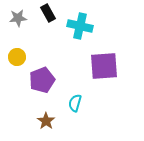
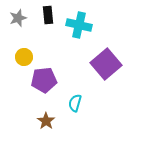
black rectangle: moved 2 px down; rotated 24 degrees clockwise
gray star: rotated 12 degrees counterclockwise
cyan cross: moved 1 px left, 1 px up
yellow circle: moved 7 px right
purple square: moved 2 px right, 2 px up; rotated 36 degrees counterclockwise
purple pentagon: moved 2 px right; rotated 15 degrees clockwise
